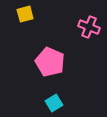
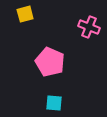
cyan square: rotated 36 degrees clockwise
